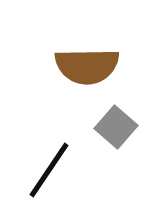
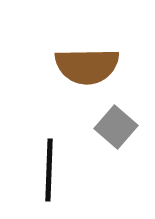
black line: rotated 32 degrees counterclockwise
